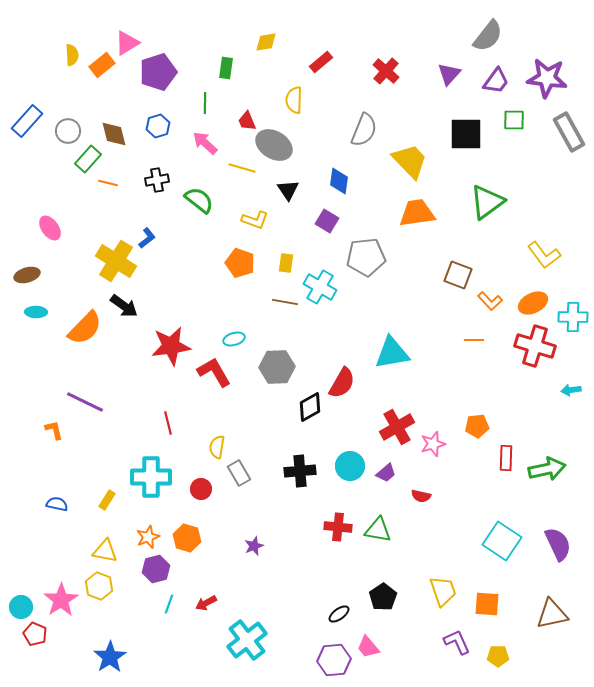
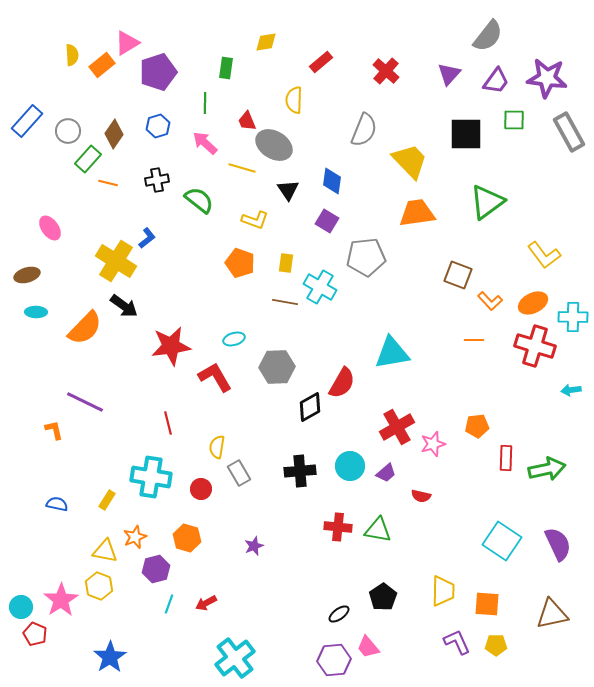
brown diamond at (114, 134): rotated 48 degrees clockwise
blue diamond at (339, 181): moved 7 px left
red L-shape at (214, 372): moved 1 px right, 5 px down
cyan cross at (151, 477): rotated 9 degrees clockwise
orange star at (148, 537): moved 13 px left
yellow trapezoid at (443, 591): rotated 20 degrees clockwise
cyan cross at (247, 640): moved 12 px left, 18 px down
yellow pentagon at (498, 656): moved 2 px left, 11 px up
